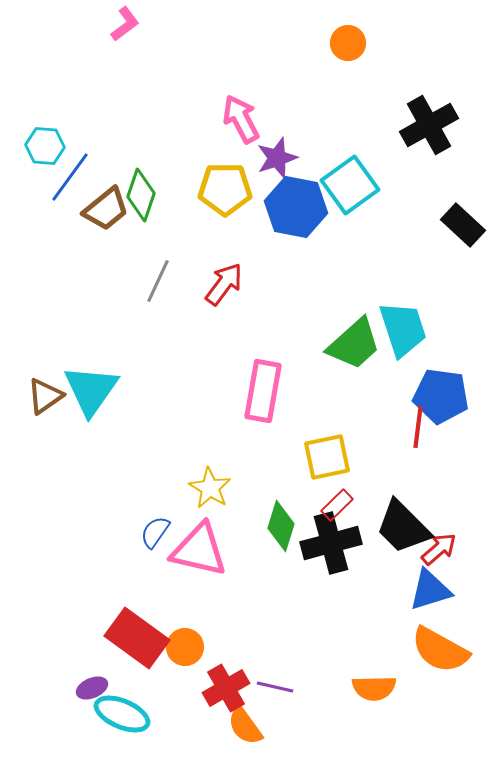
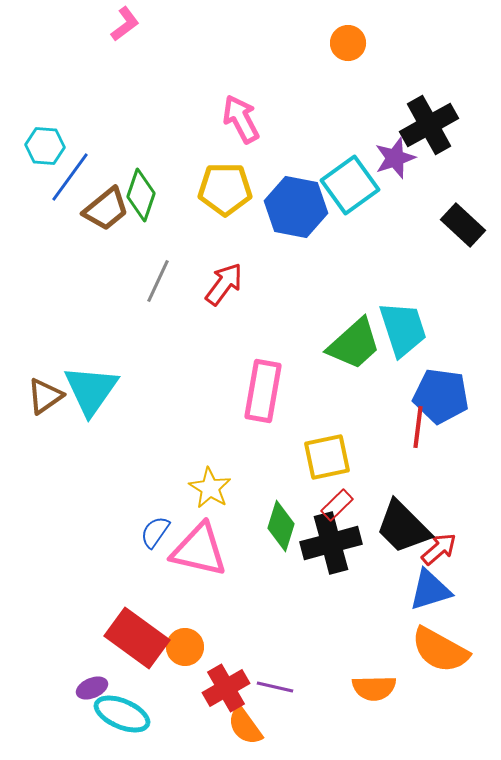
purple star at (277, 158): moved 118 px right
